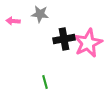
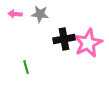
pink arrow: moved 2 px right, 7 px up
green line: moved 19 px left, 15 px up
